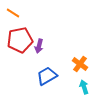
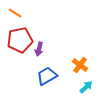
orange line: moved 2 px right
purple arrow: moved 3 px down
orange cross: moved 1 px down
cyan arrow: moved 2 px right; rotated 64 degrees clockwise
